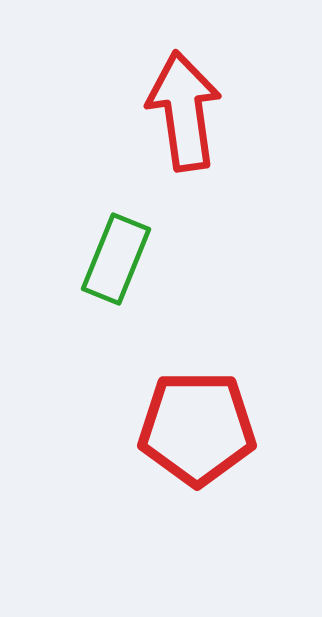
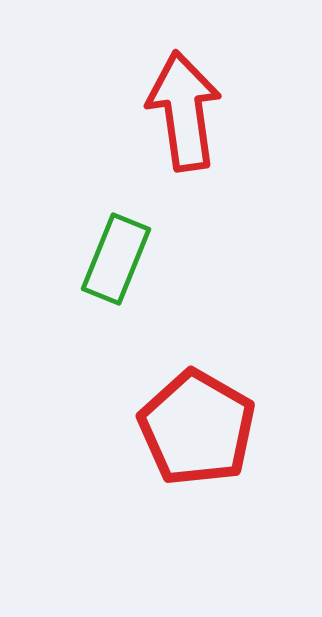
red pentagon: rotated 30 degrees clockwise
